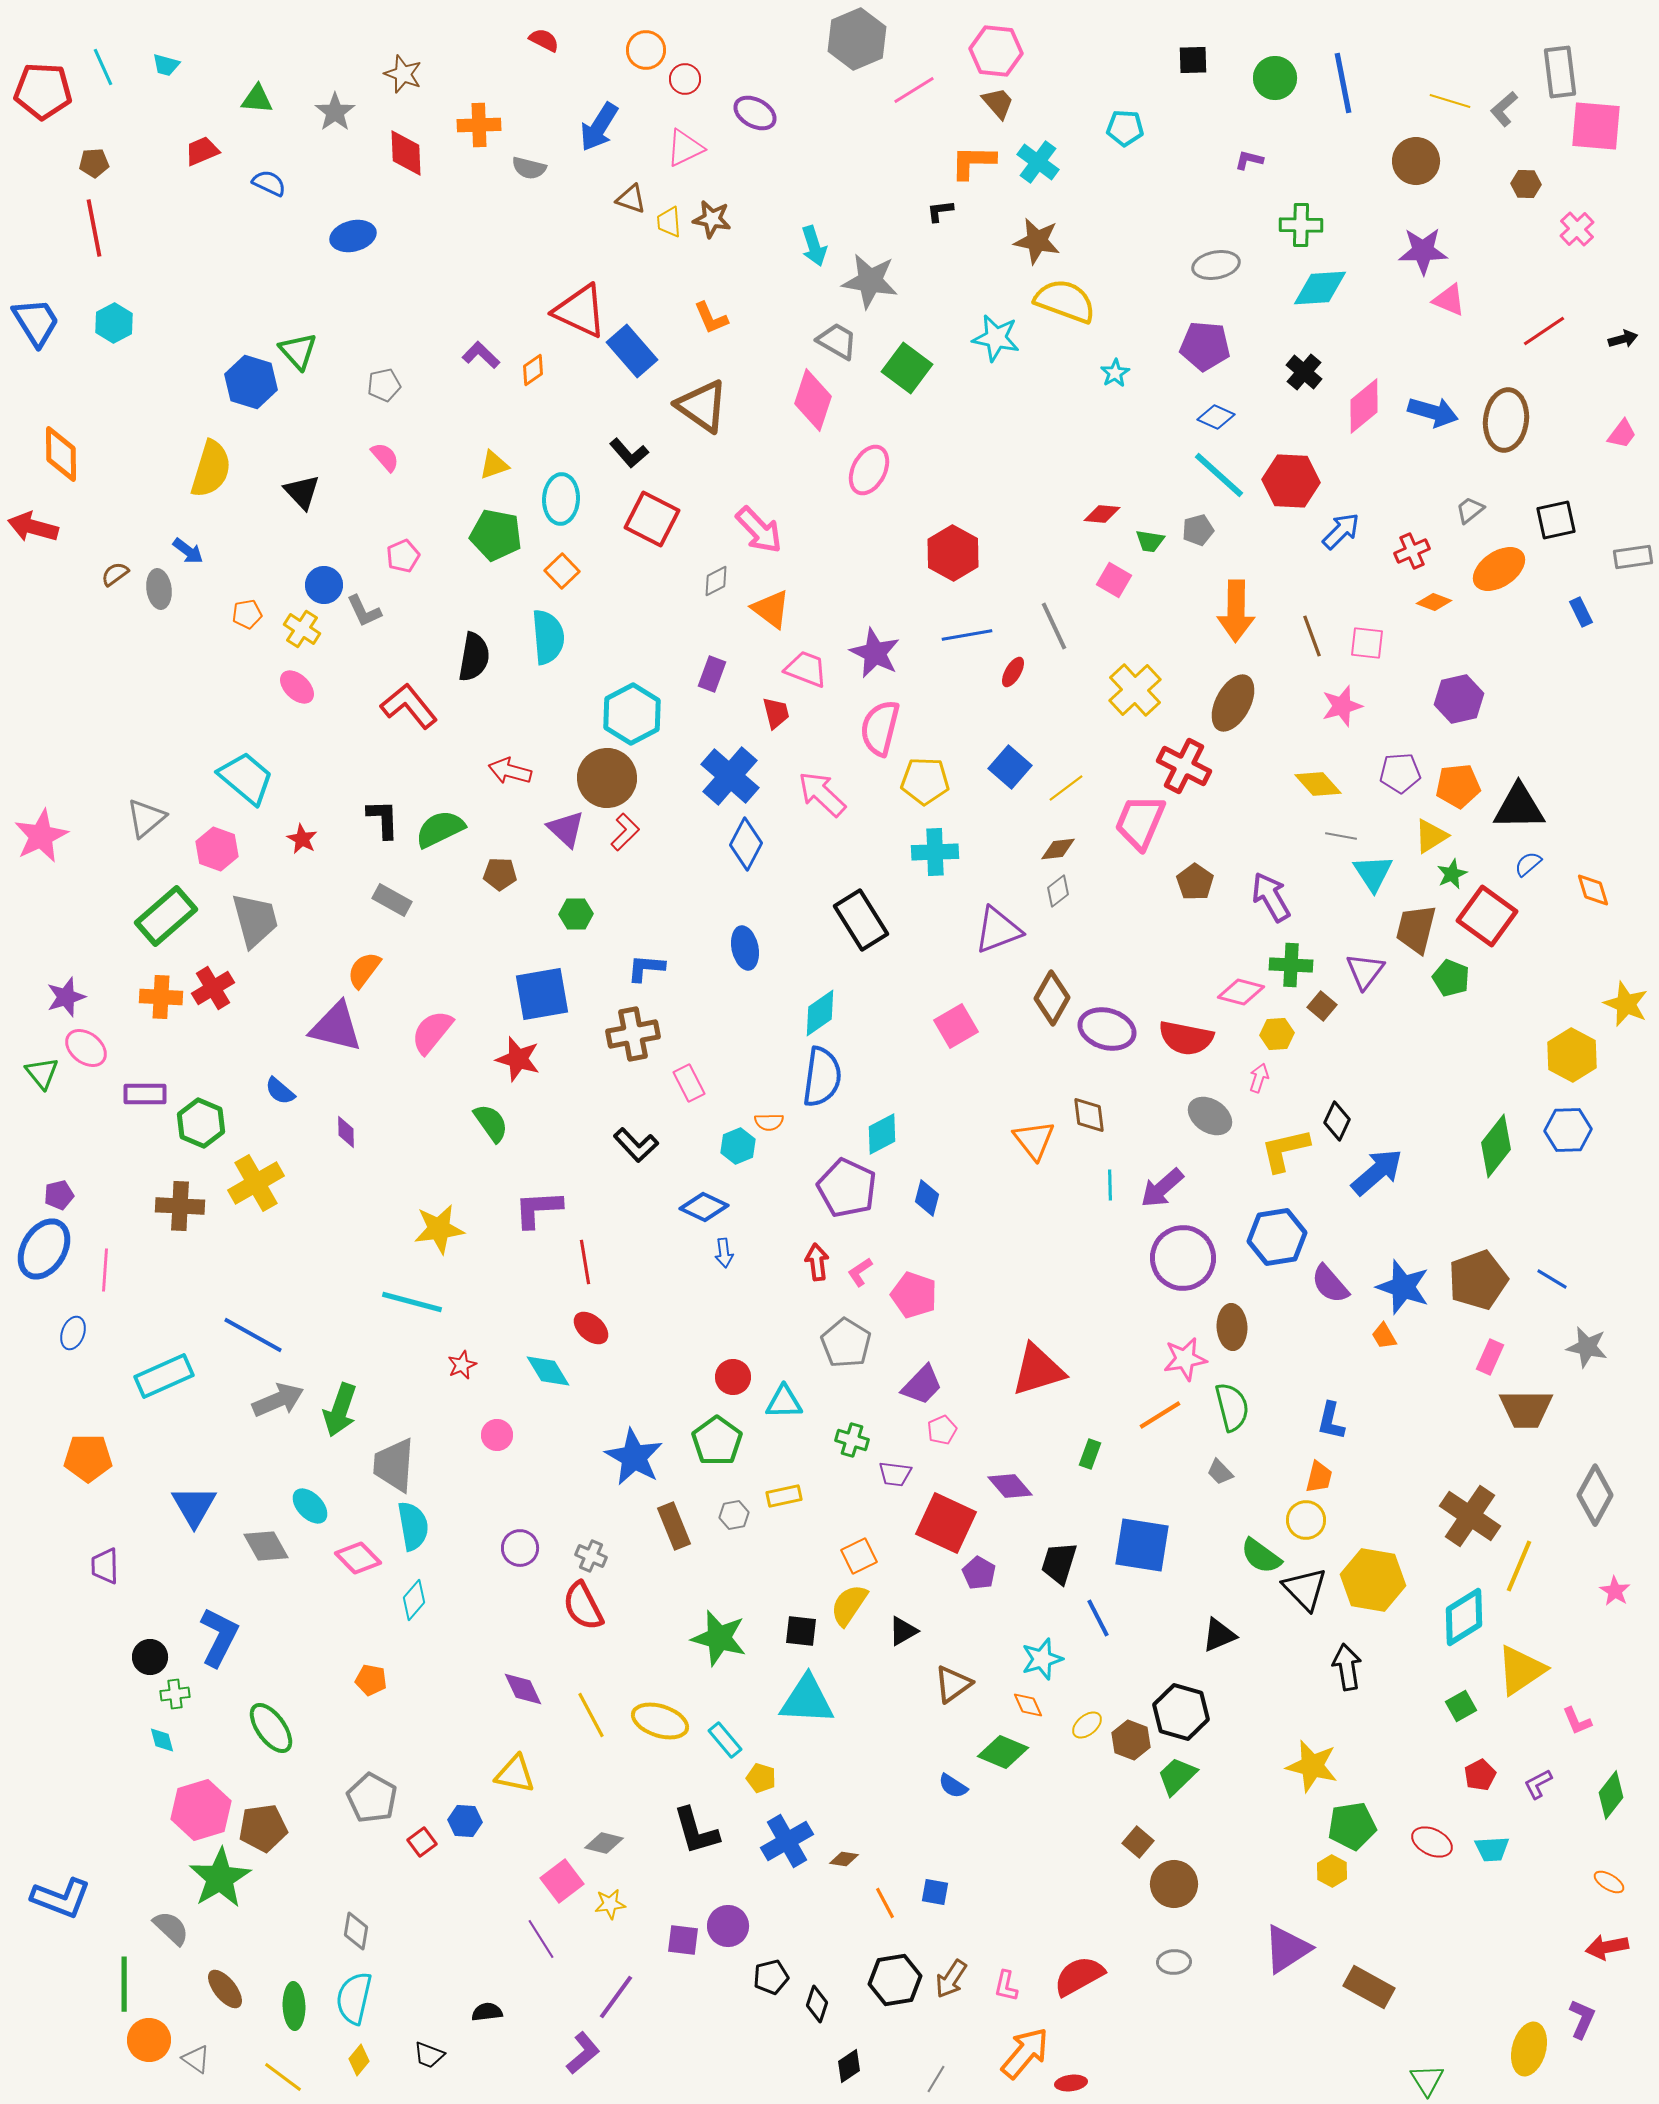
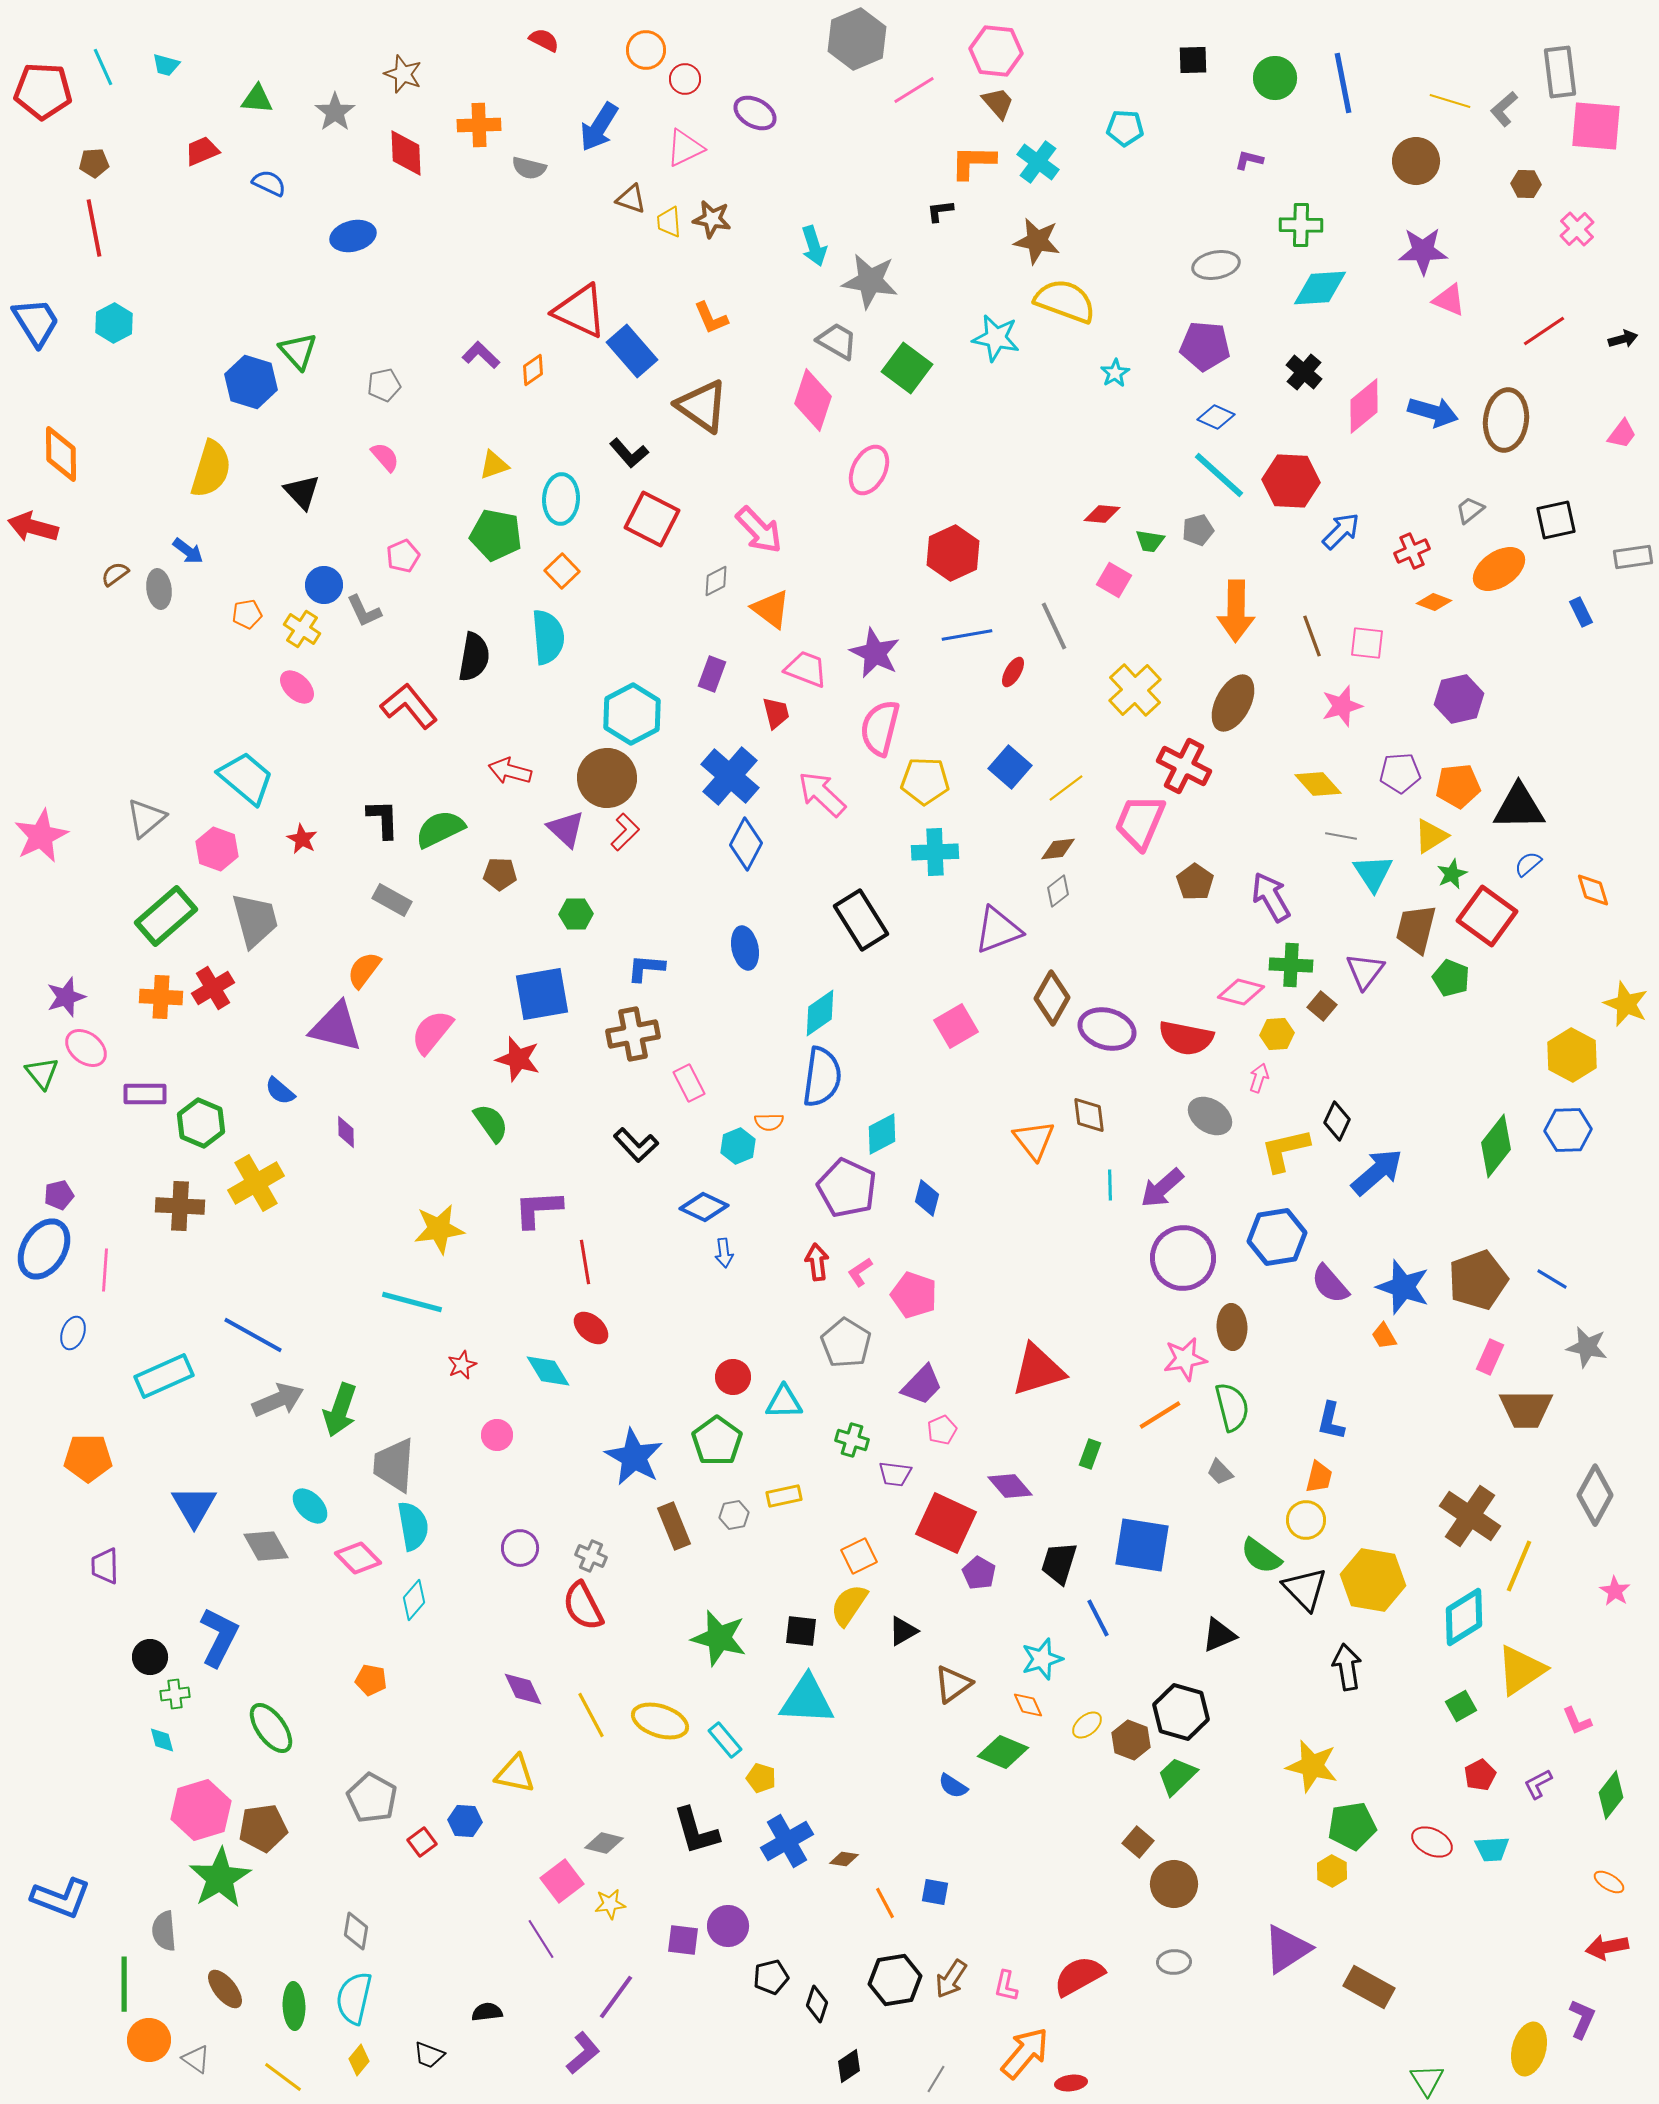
red hexagon at (953, 553): rotated 6 degrees clockwise
gray semicircle at (171, 1928): moved 7 px left, 3 px down; rotated 138 degrees counterclockwise
